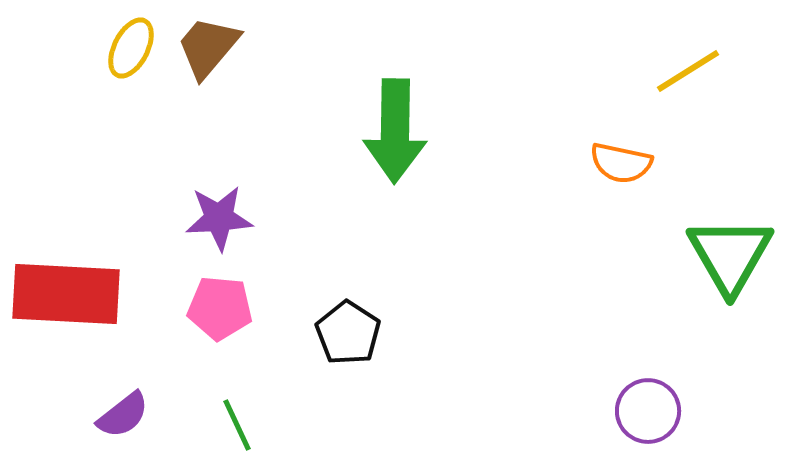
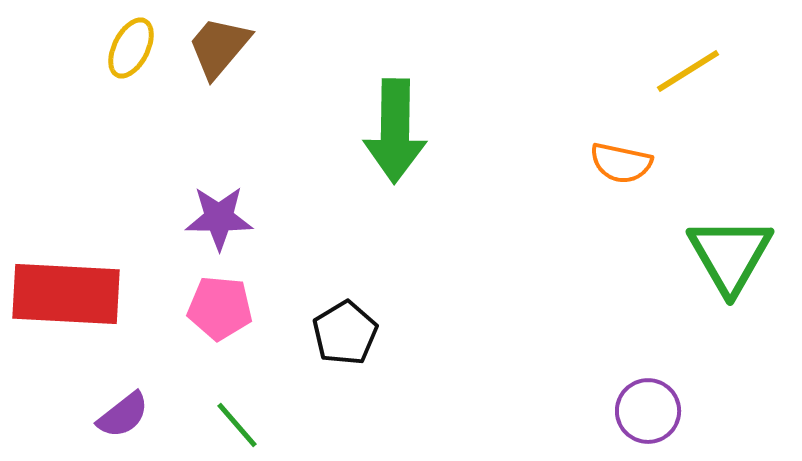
brown trapezoid: moved 11 px right
purple star: rotated 4 degrees clockwise
black pentagon: moved 3 px left; rotated 8 degrees clockwise
green line: rotated 16 degrees counterclockwise
